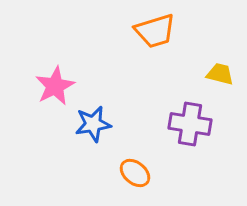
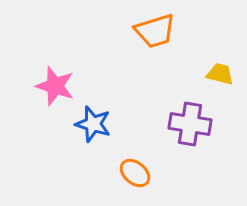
pink star: rotated 27 degrees counterclockwise
blue star: rotated 27 degrees clockwise
